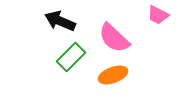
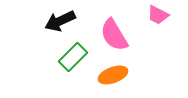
black arrow: rotated 48 degrees counterclockwise
pink semicircle: moved 3 px up; rotated 16 degrees clockwise
green rectangle: moved 2 px right
